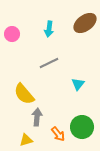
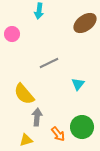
cyan arrow: moved 10 px left, 18 px up
